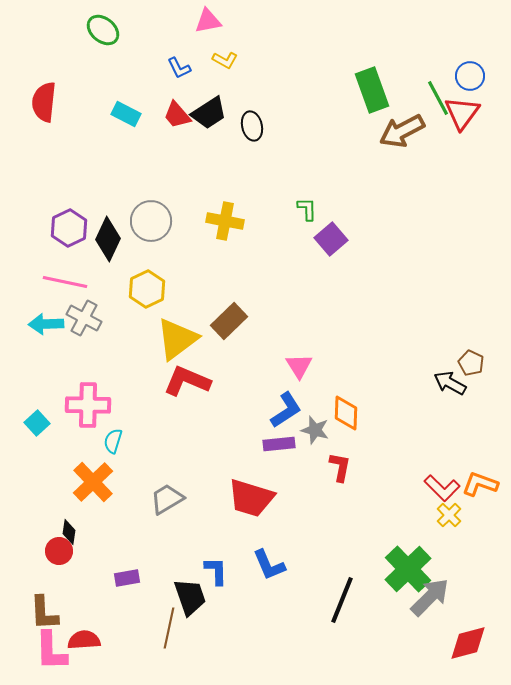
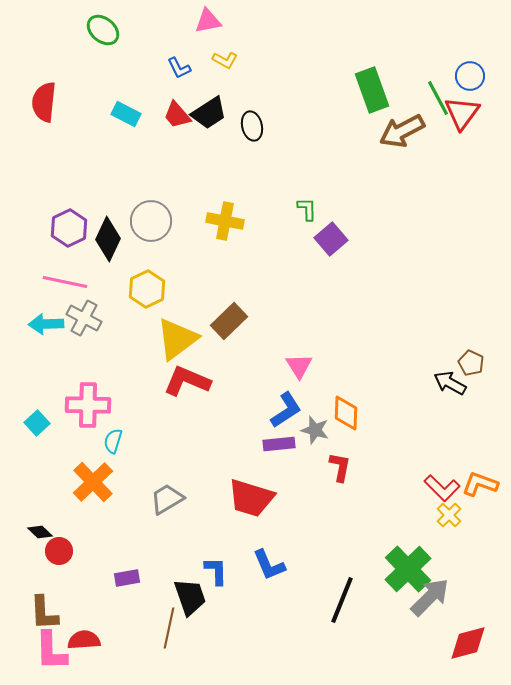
black diamond at (69, 532): moved 29 px left; rotated 55 degrees counterclockwise
